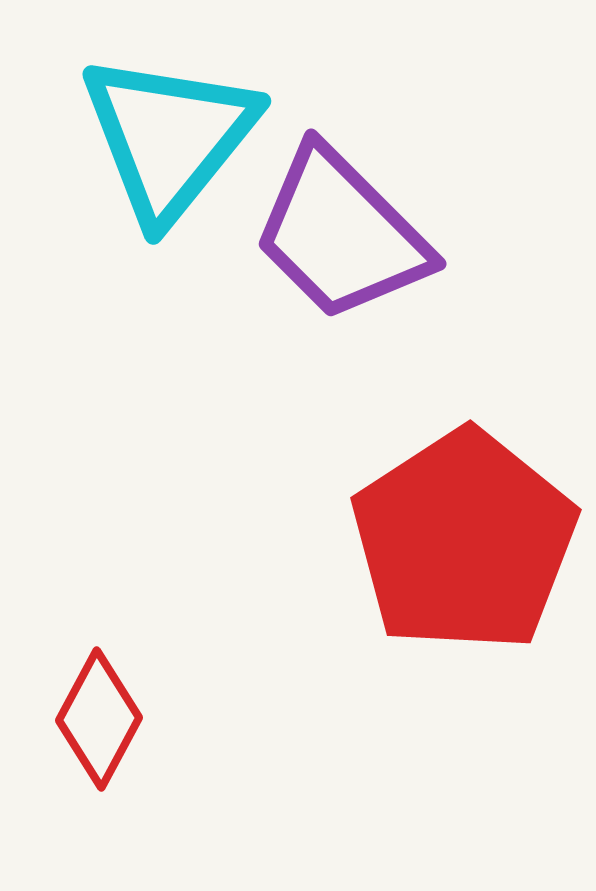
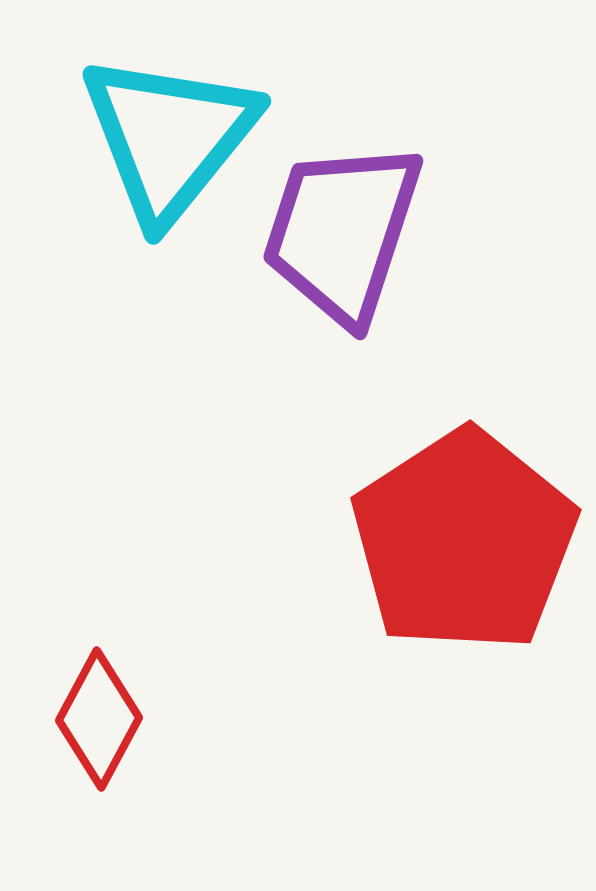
purple trapezoid: moved 1 px right, 2 px up; rotated 63 degrees clockwise
